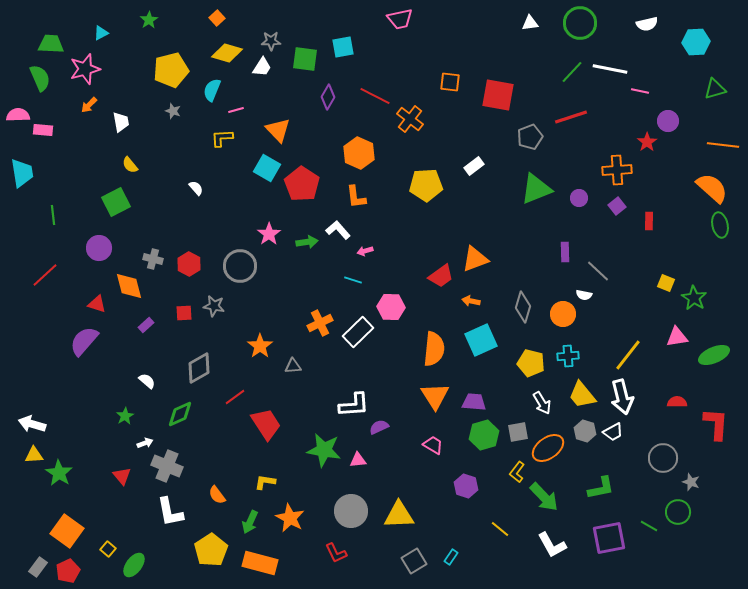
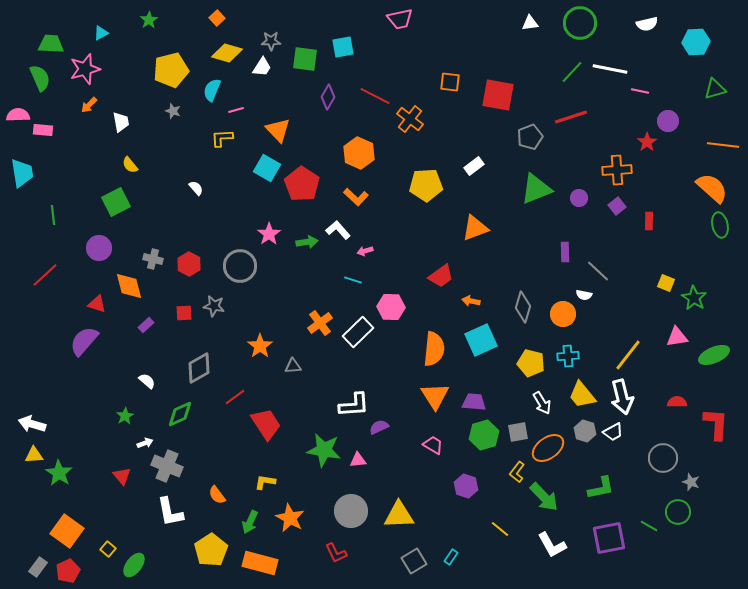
orange L-shape at (356, 197): rotated 40 degrees counterclockwise
orange triangle at (475, 259): moved 31 px up
orange cross at (320, 323): rotated 10 degrees counterclockwise
